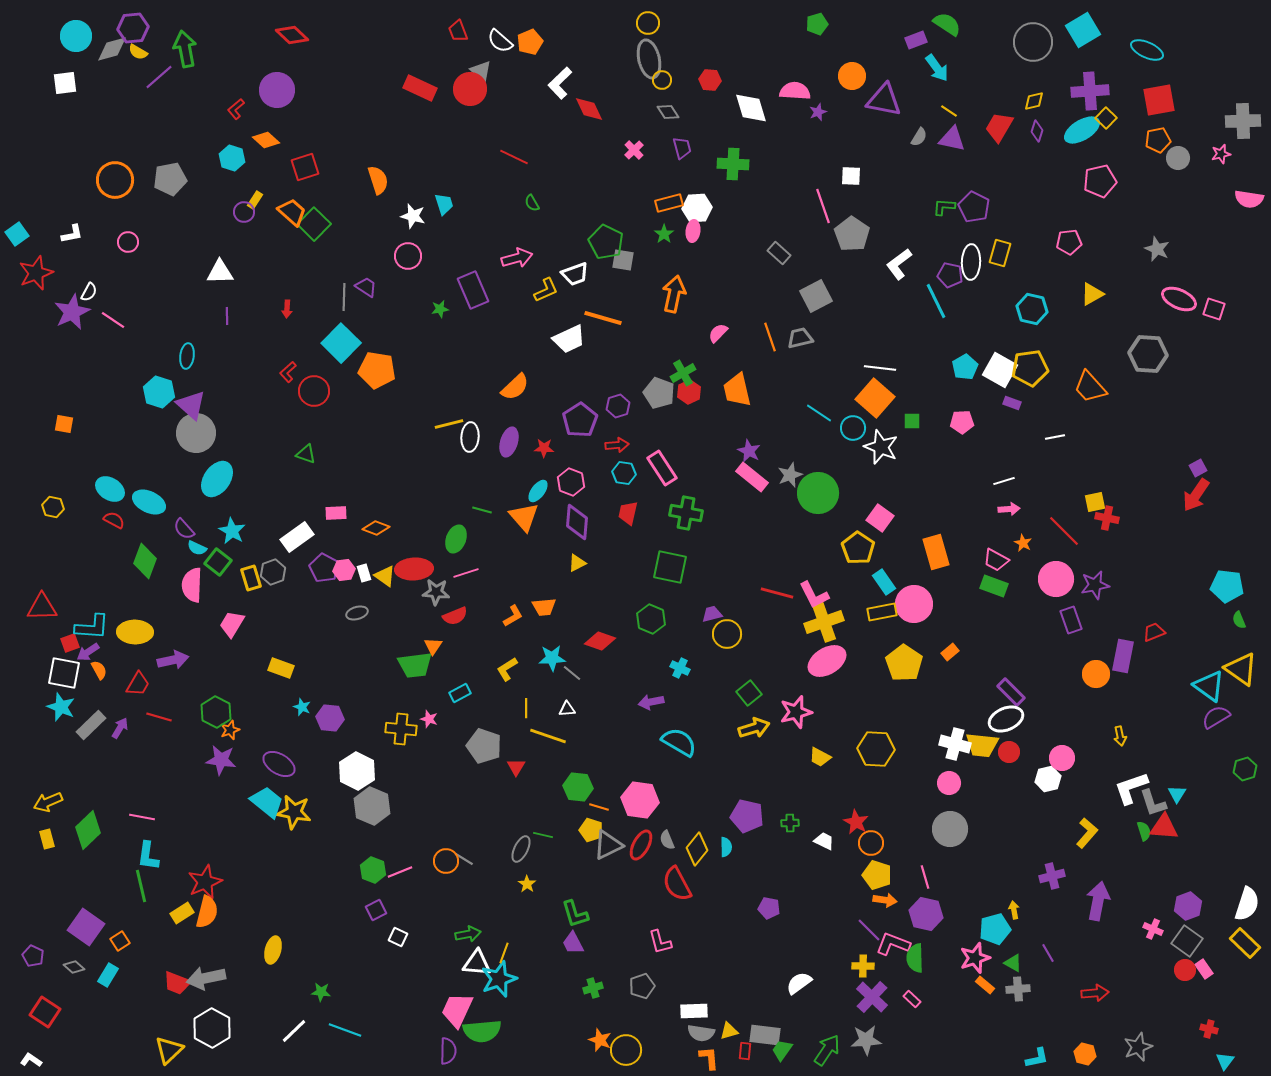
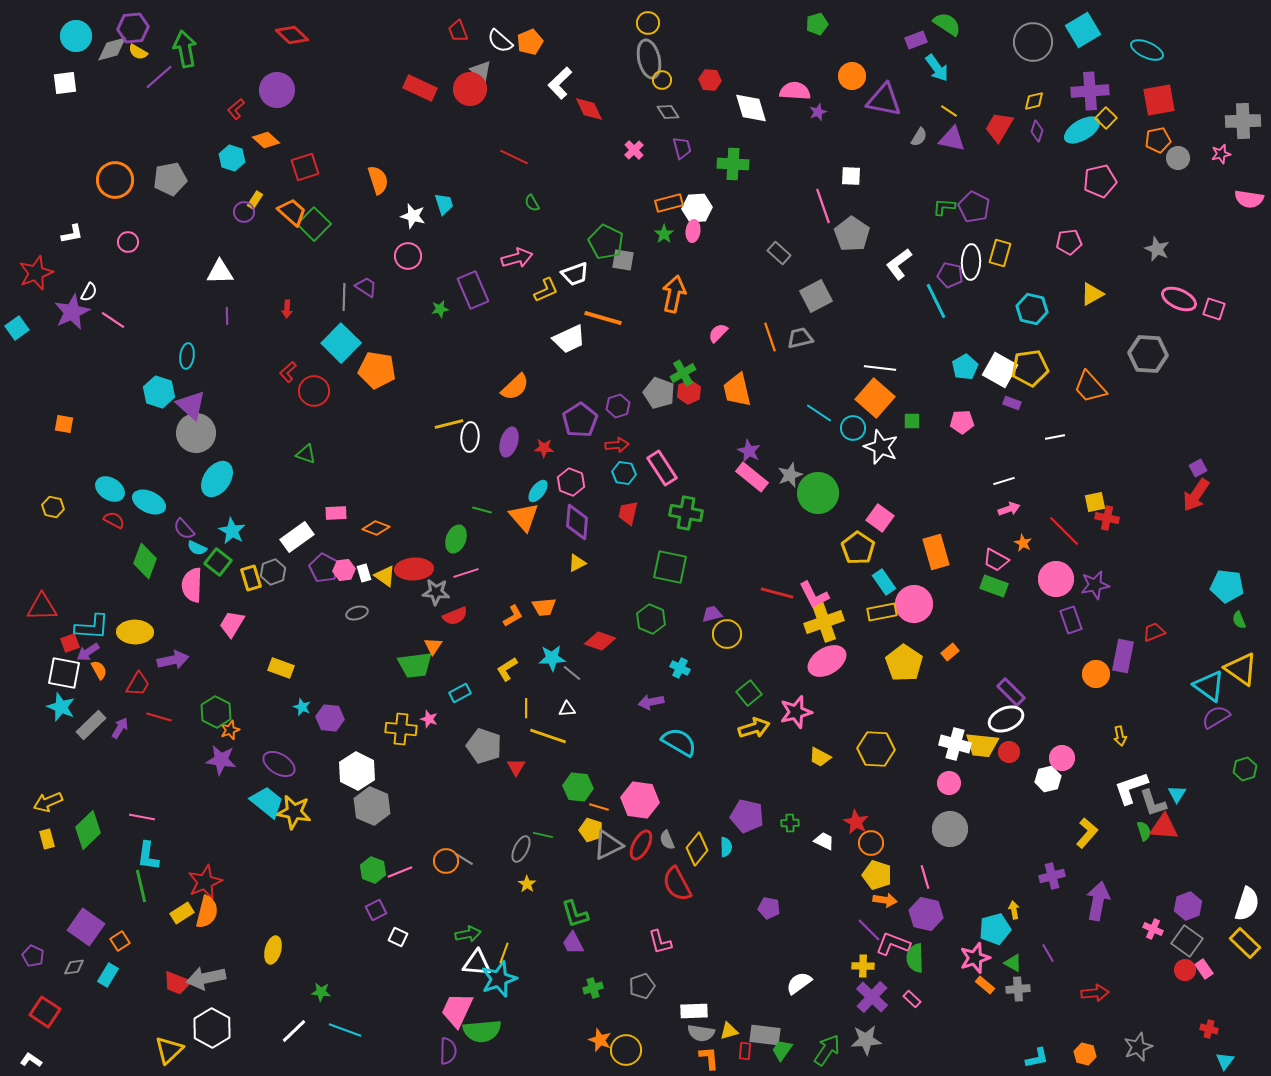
cyan square at (17, 234): moved 94 px down
pink arrow at (1009, 509): rotated 15 degrees counterclockwise
gray diamond at (74, 967): rotated 50 degrees counterclockwise
